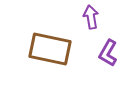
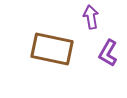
brown rectangle: moved 2 px right
